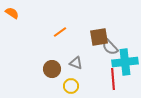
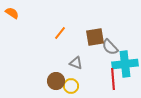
orange line: moved 1 px down; rotated 16 degrees counterclockwise
brown square: moved 4 px left
cyan cross: moved 2 px down
brown circle: moved 4 px right, 12 px down
